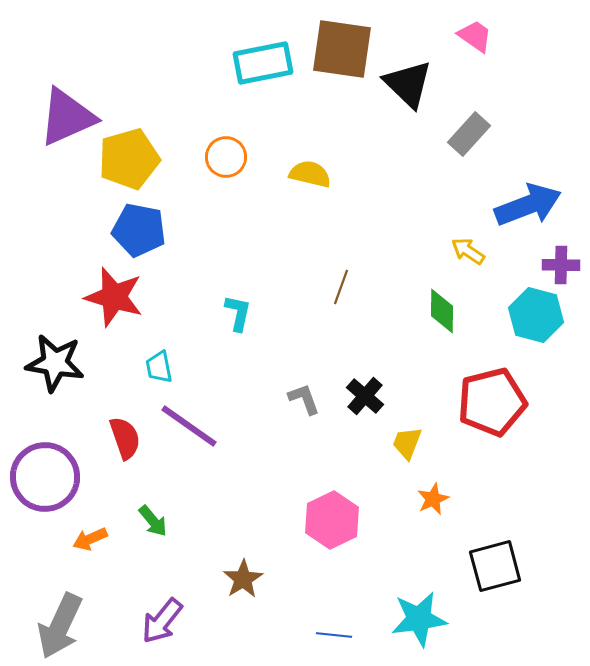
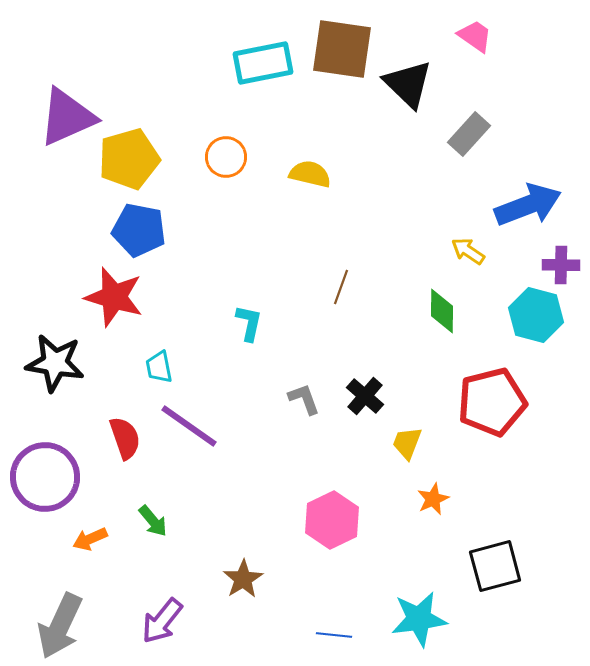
cyan L-shape: moved 11 px right, 10 px down
